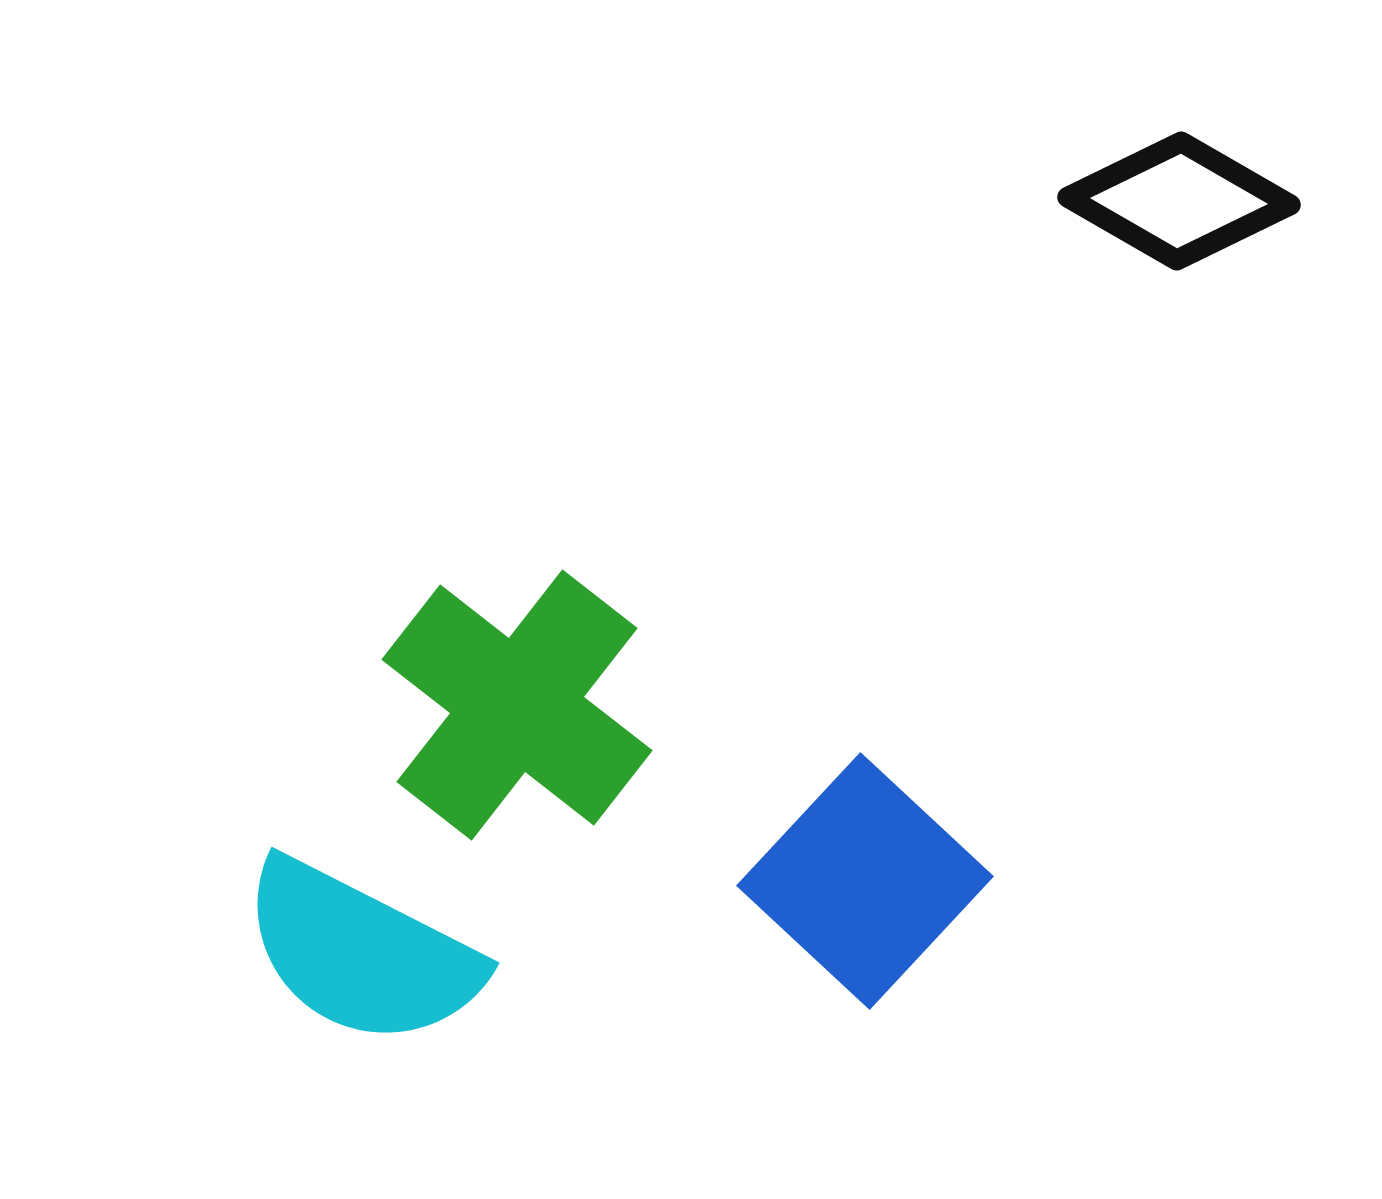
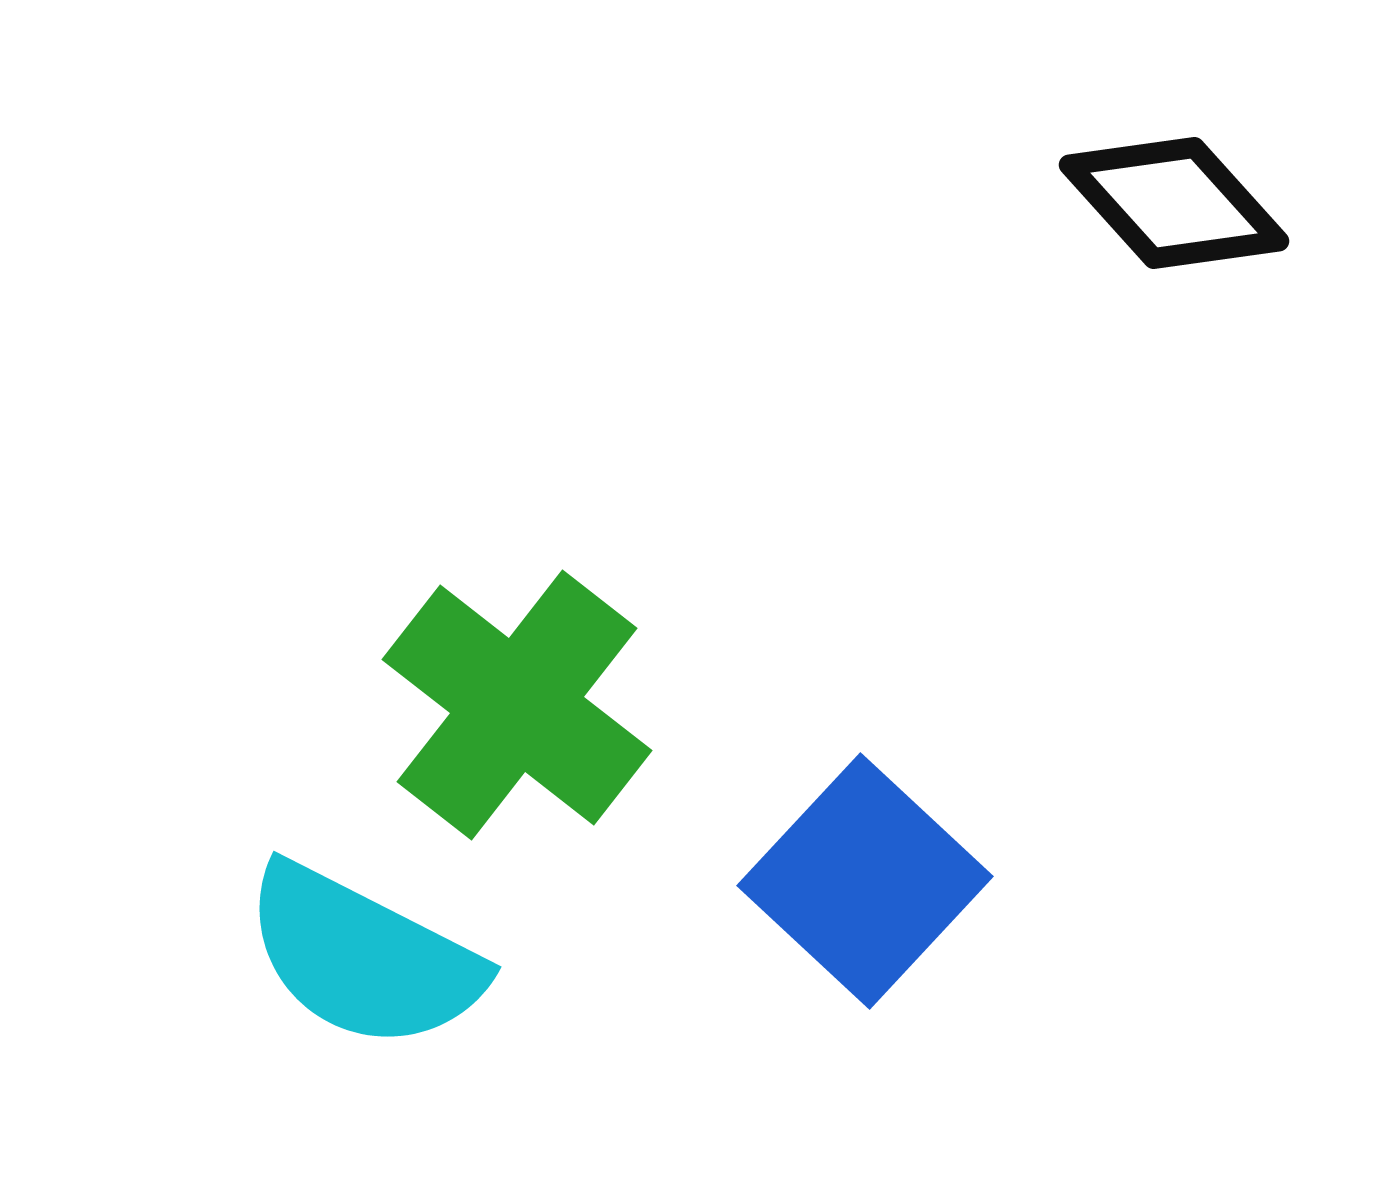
black diamond: moved 5 px left, 2 px down; rotated 18 degrees clockwise
cyan semicircle: moved 2 px right, 4 px down
